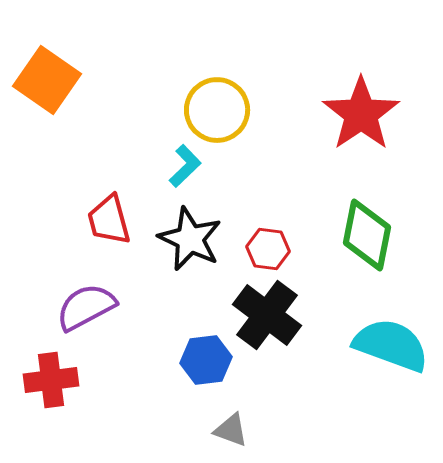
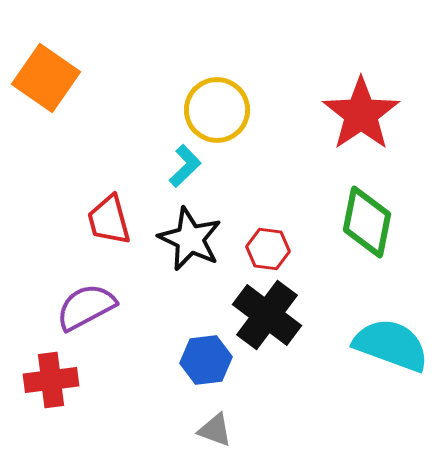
orange square: moved 1 px left, 2 px up
green diamond: moved 13 px up
gray triangle: moved 16 px left
